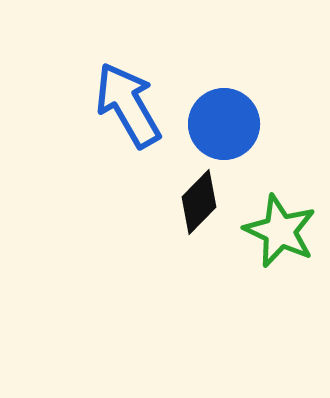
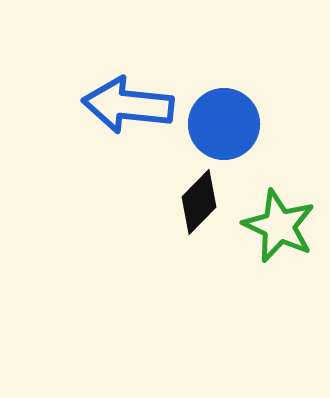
blue arrow: rotated 54 degrees counterclockwise
green star: moved 1 px left, 5 px up
